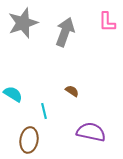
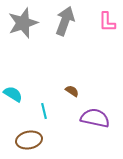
gray arrow: moved 11 px up
purple semicircle: moved 4 px right, 14 px up
brown ellipse: rotated 70 degrees clockwise
